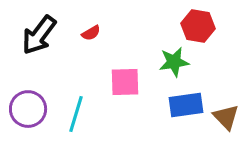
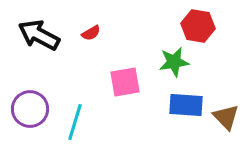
black arrow: rotated 81 degrees clockwise
pink square: rotated 8 degrees counterclockwise
blue rectangle: rotated 12 degrees clockwise
purple circle: moved 2 px right
cyan line: moved 1 px left, 8 px down
